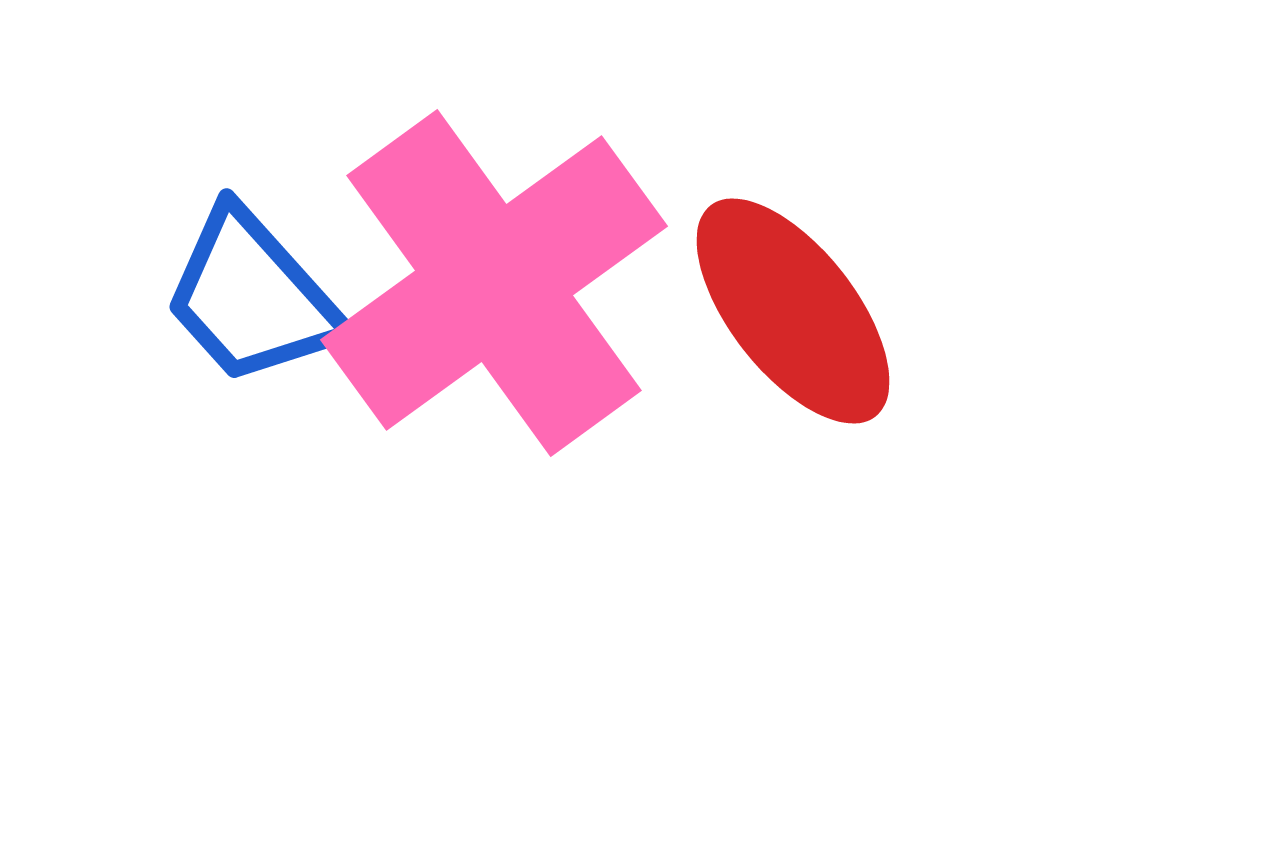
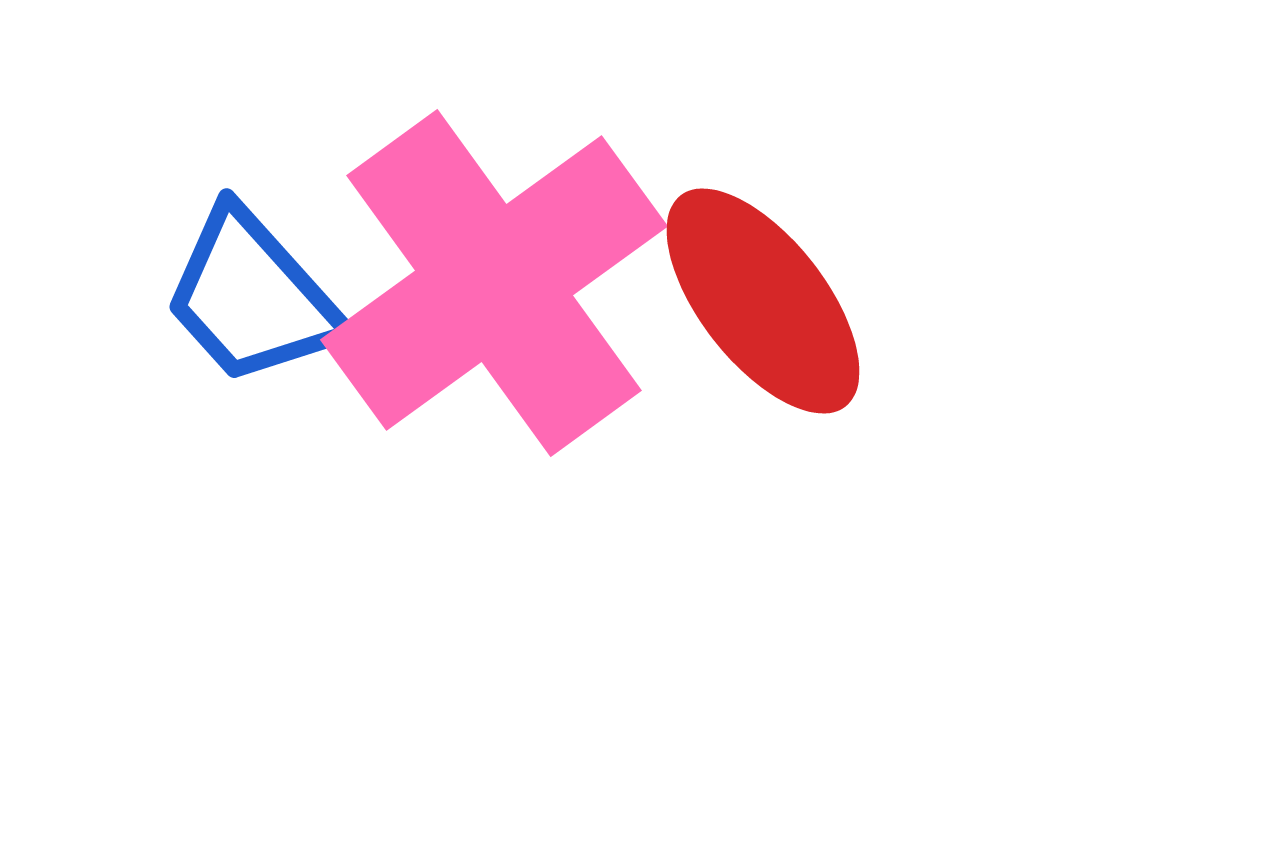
red ellipse: moved 30 px left, 10 px up
